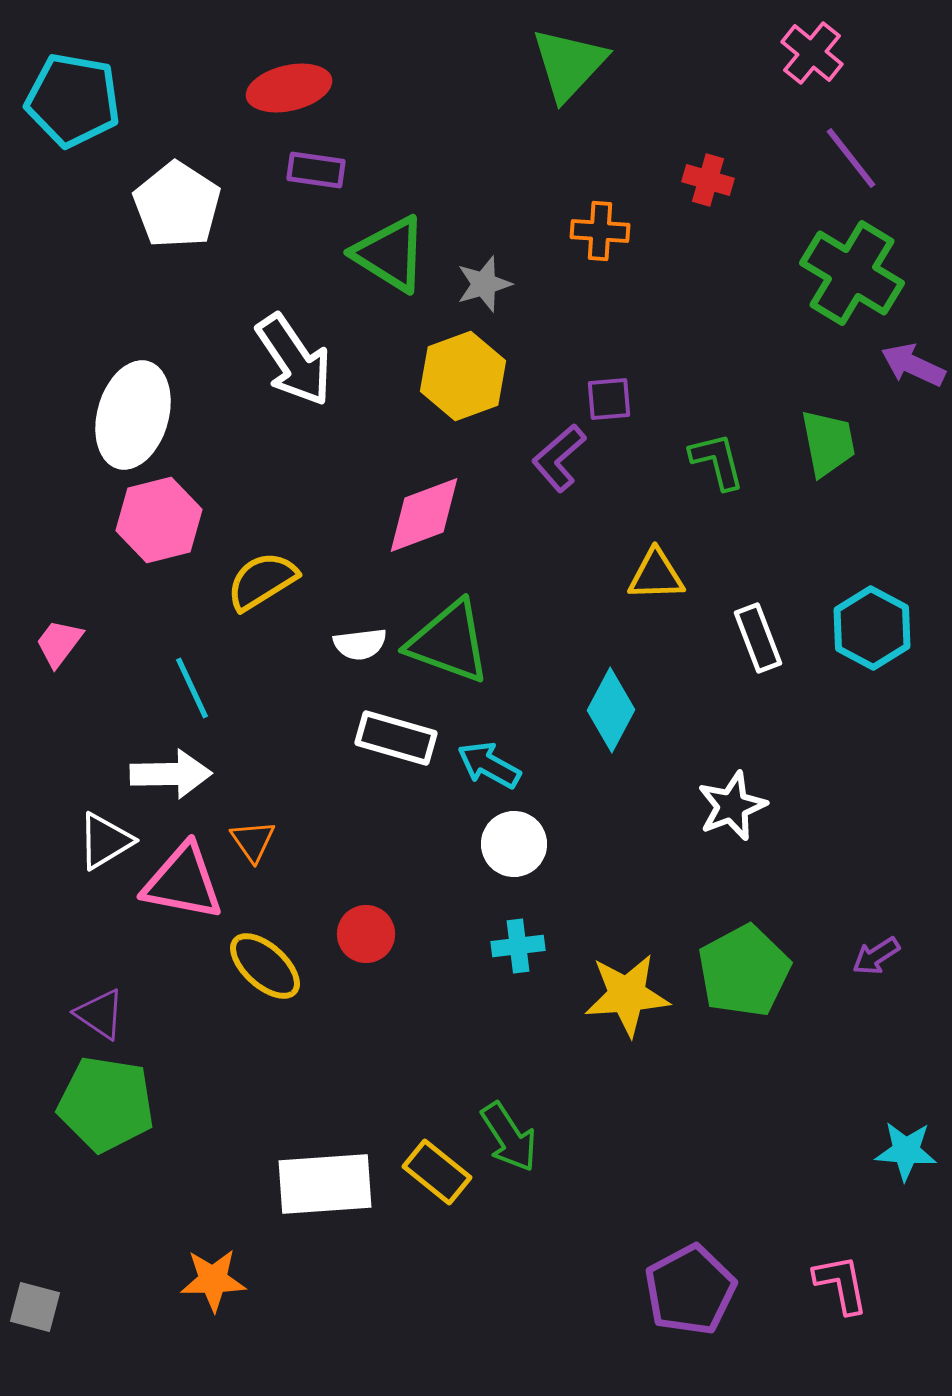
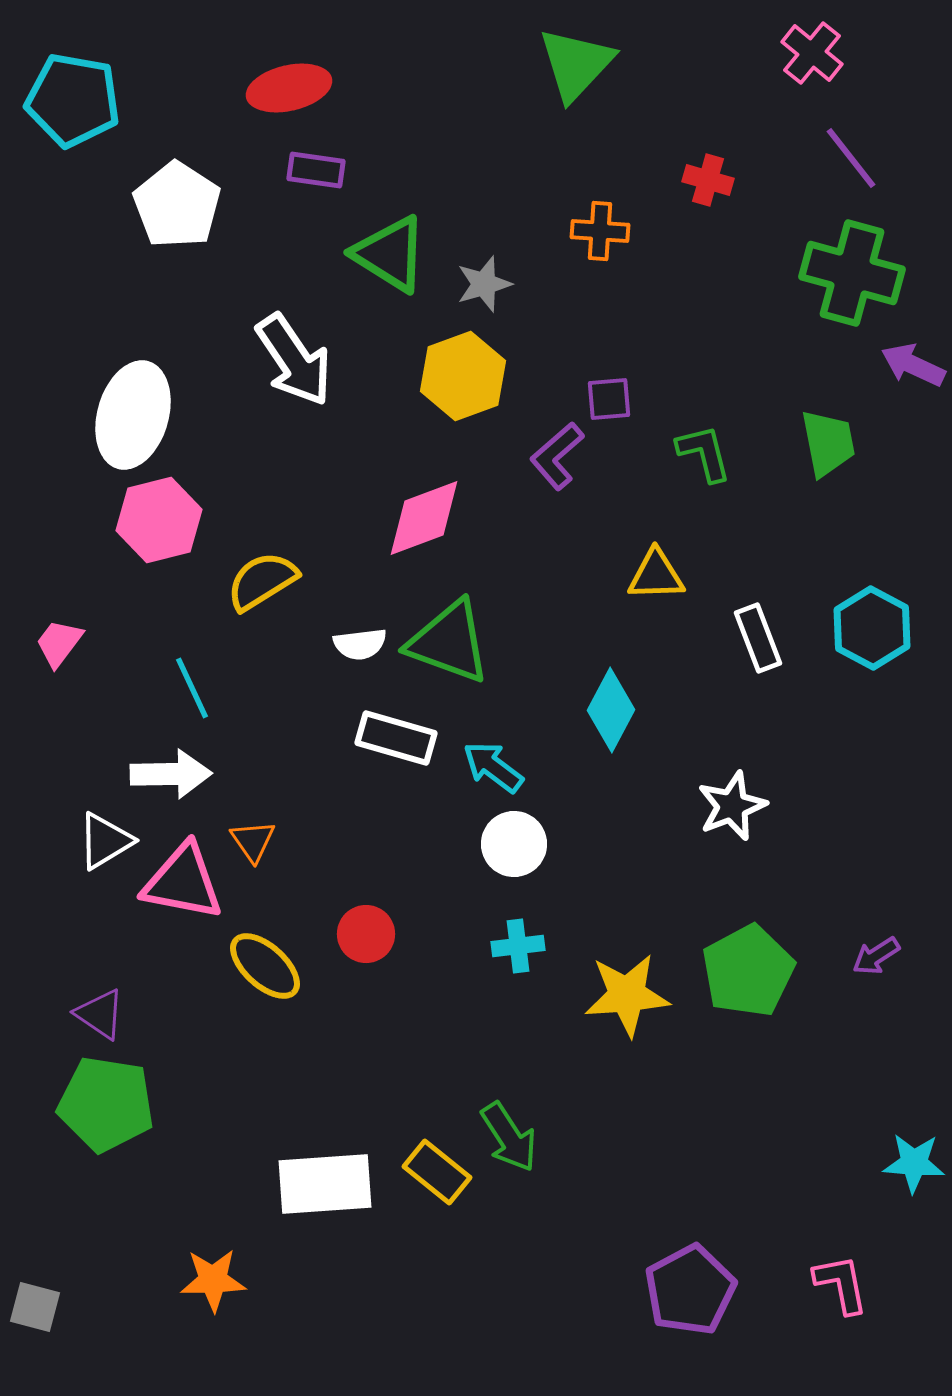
green triangle at (569, 64): moved 7 px right
green cross at (852, 273): rotated 16 degrees counterclockwise
purple L-shape at (559, 458): moved 2 px left, 2 px up
green L-shape at (717, 461): moved 13 px left, 8 px up
pink diamond at (424, 515): moved 3 px down
cyan arrow at (489, 765): moved 4 px right, 2 px down; rotated 8 degrees clockwise
green pentagon at (744, 971): moved 4 px right
cyan star at (906, 1151): moved 8 px right, 12 px down
